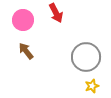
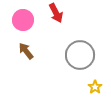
gray circle: moved 6 px left, 2 px up
yellow star: moved 3 px right, 1 px down; rotated 16 degrees counterclockwise
